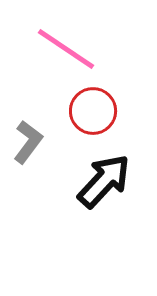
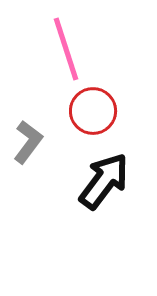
pink line: rotated 38 degrees clockwise
black arrow: rotated 6 degrees counterclockwise
